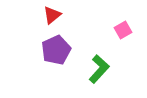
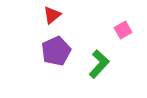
purple pentagon: moved 1 px down
green L-shape: moved 5 px up
